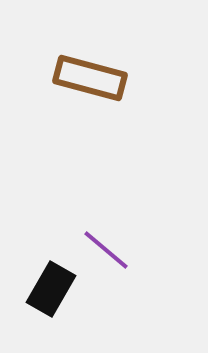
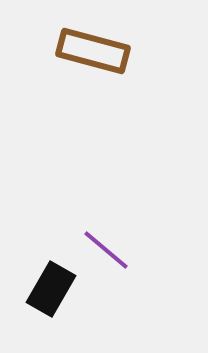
brown rectangle: moved 3 px right, 27 px up
